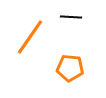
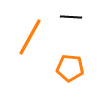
orange line: rotated 6 degrees counterclockwise
